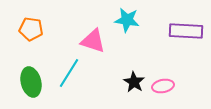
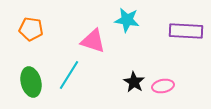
cyan line: moved 2 px down
